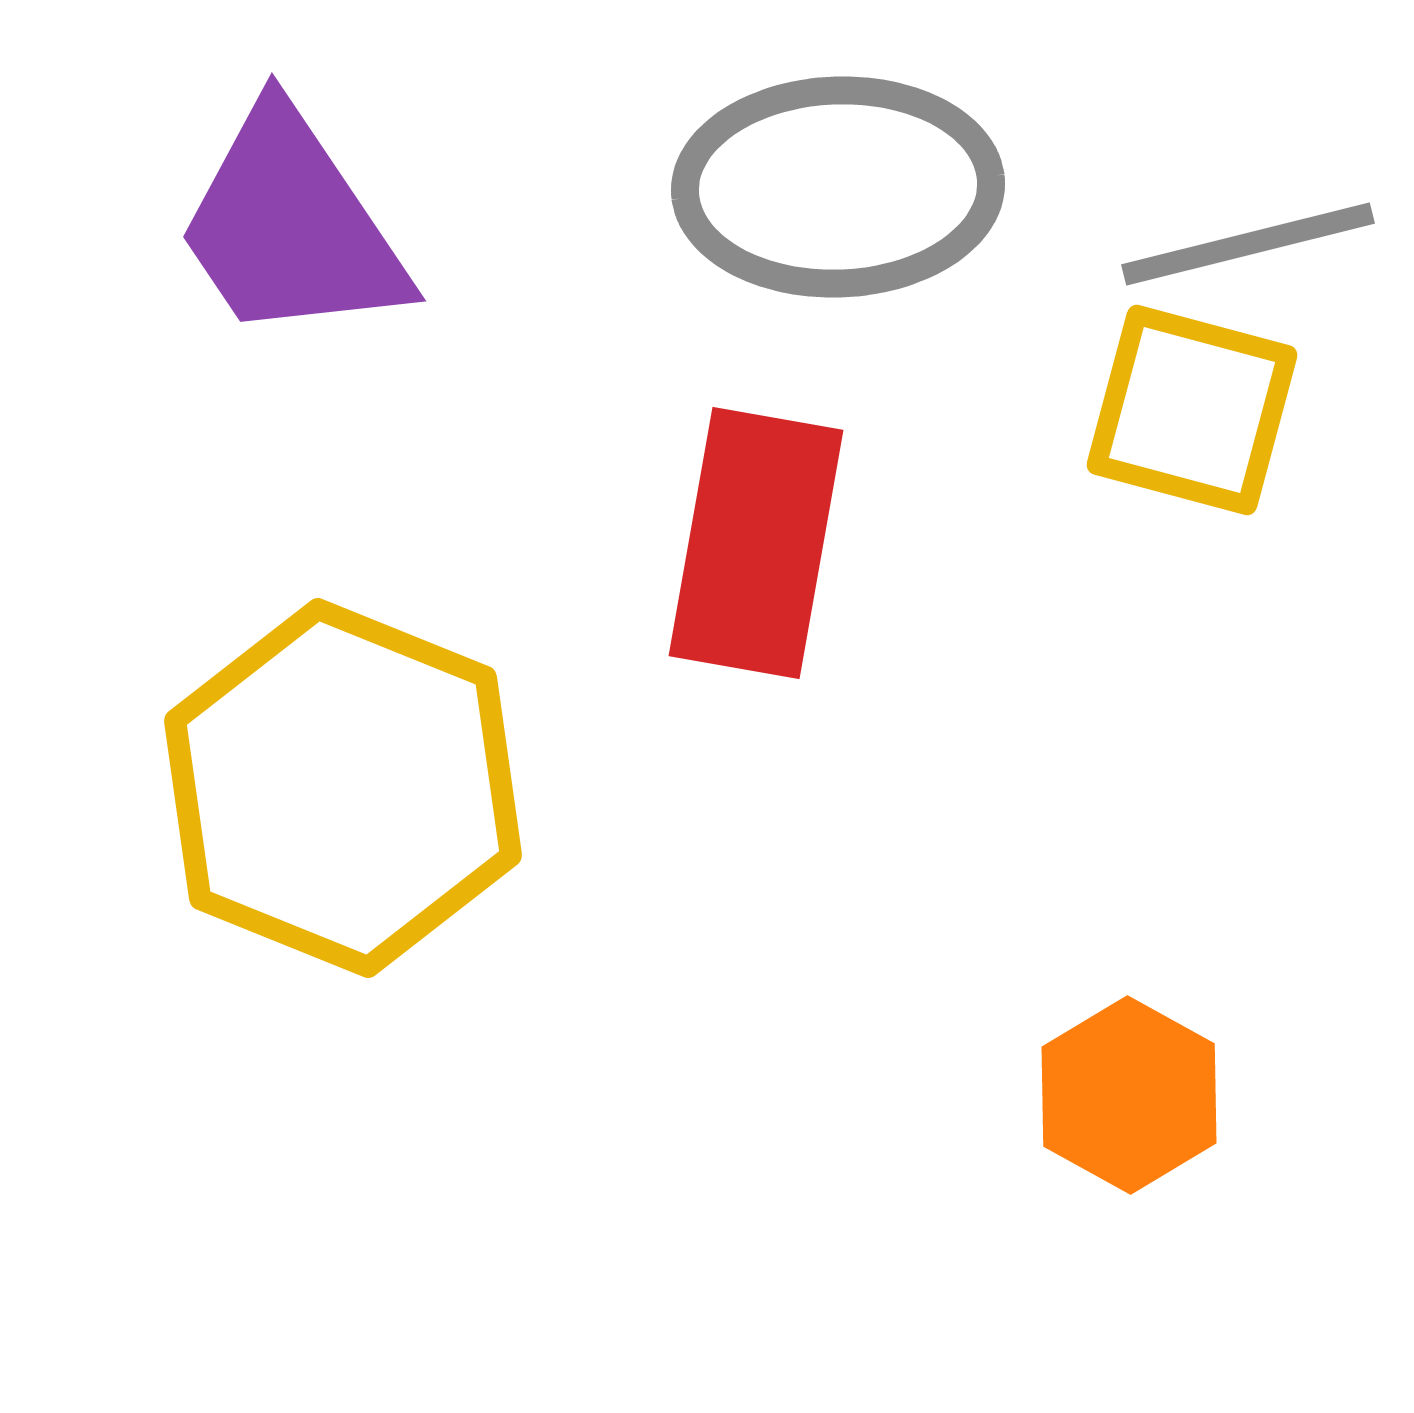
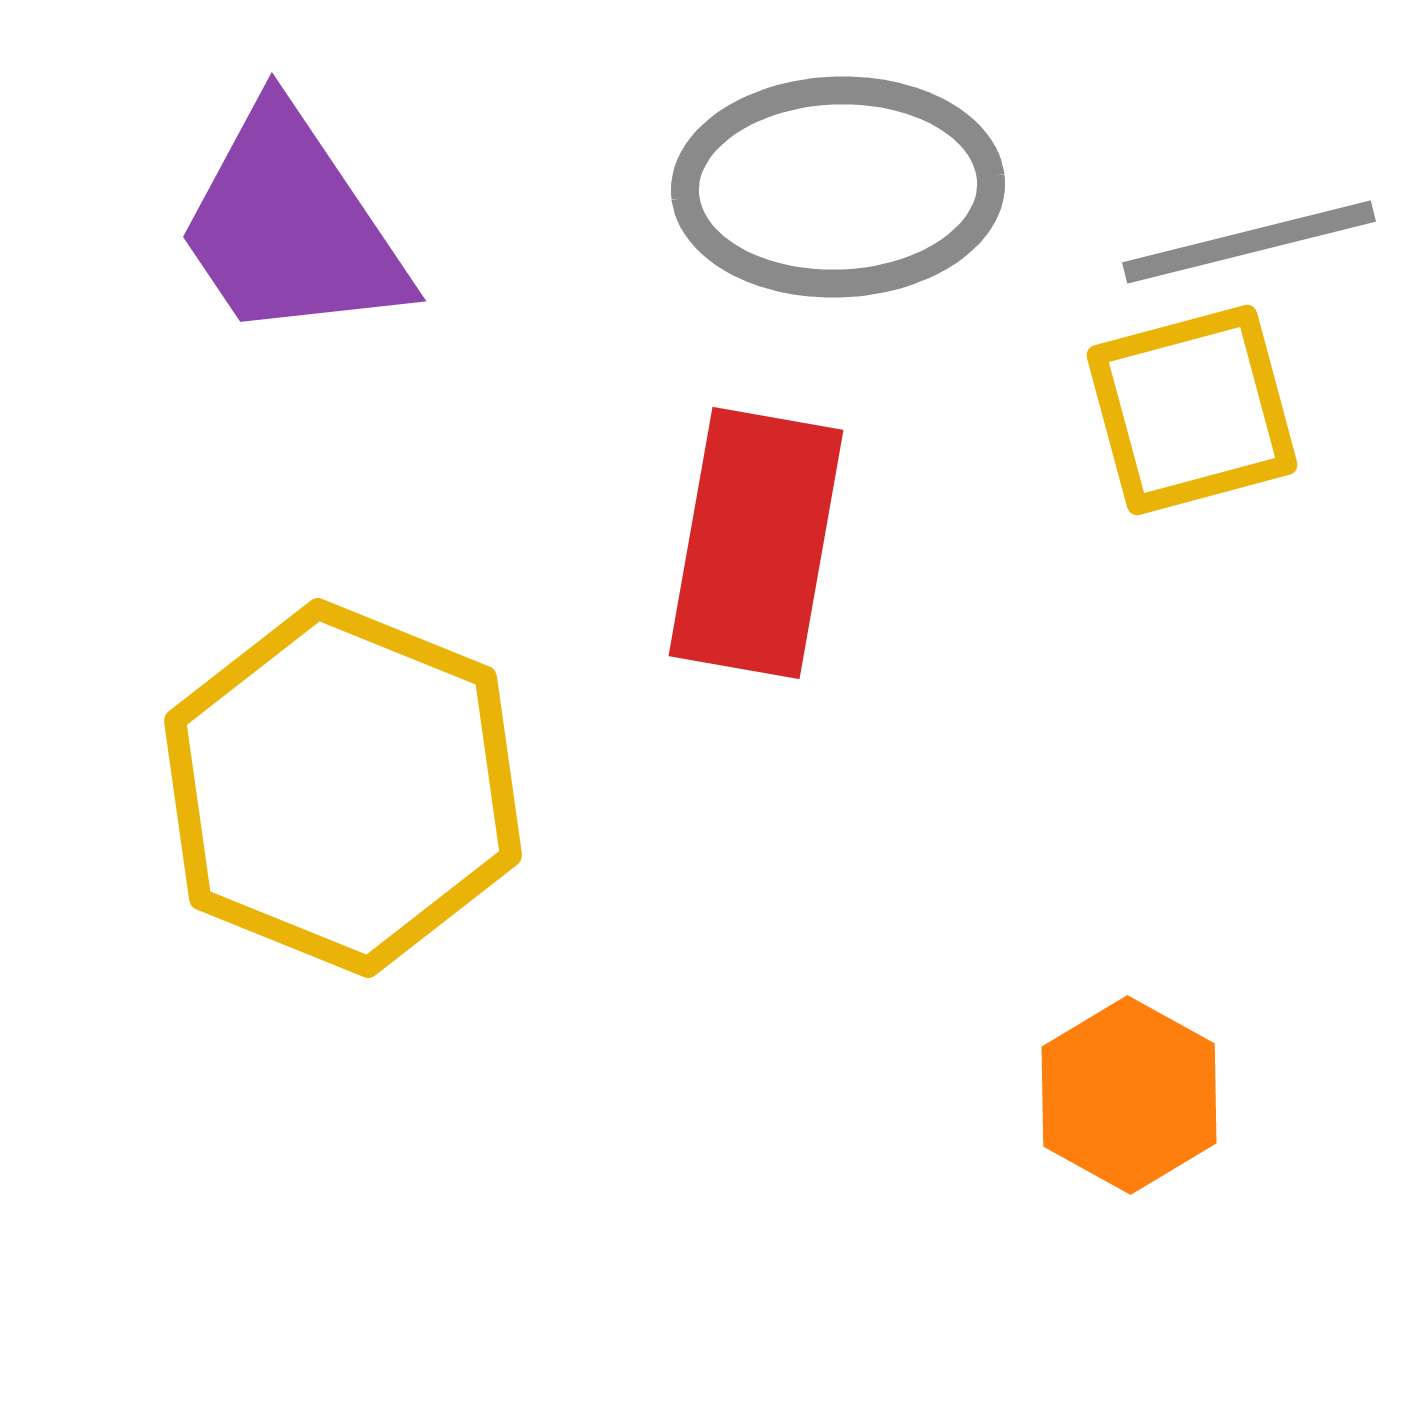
gray line: moved 1 px right, 2 px up
yellow square: rotated 30 degrees counterclockwise
